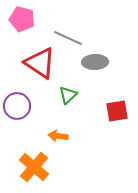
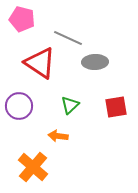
green triangle: moved 2 px right, 10 px down
purple circle: moved 2 px right
red square: moved 1 px left, 4 px up
orange cross: moved 1 px left
